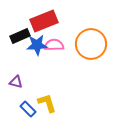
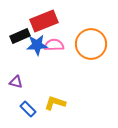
yellow L-shape: moved 8 px right; rotated 55 degrees counterclockwise
